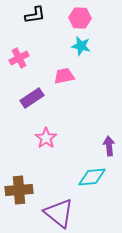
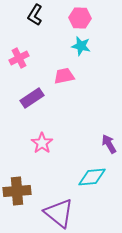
black L-shape: rotated 130 degrees clockwise
pink star: moved 4 px left, 5 px down
purple arrow: moved 2 px up; rotated 24 degrees counterclockwise
brown cross: moved 2 px left, 1 px down
